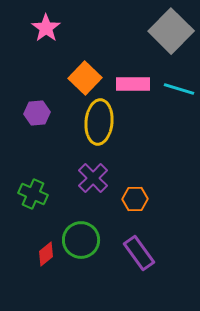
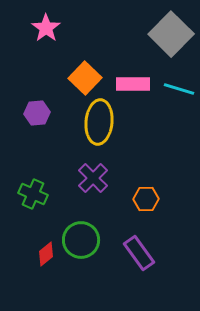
gray square: moved 3 px down
orange hexagon: moved 11 px right
